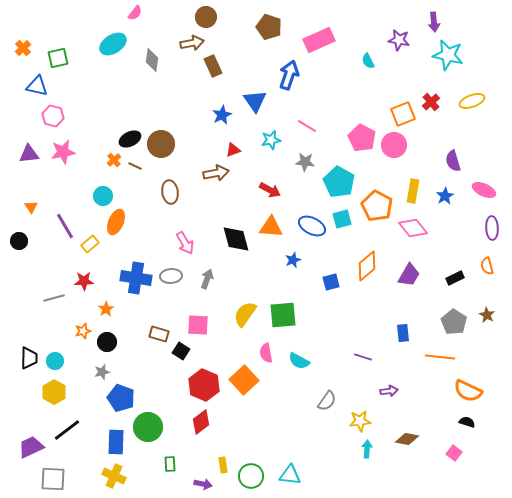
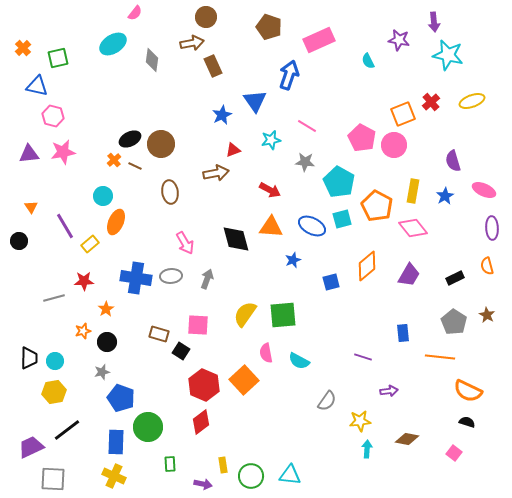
yellow hexagon at (54, 392): rotated 20 degrees clockwise
